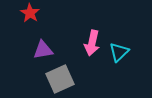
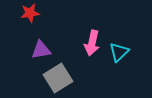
red star: rotated 30 degrees clockwise
purple triangle: moved 2 px left
gray square: moved 2 px left, 1 px up; rotated 8 degrees counterclockwise
